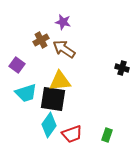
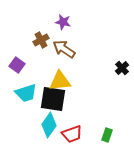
black cross: rotated 32 degrees clockwise
